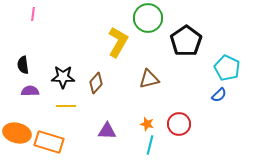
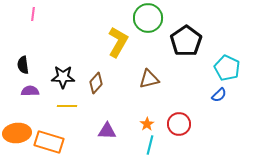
yellow line: moved 1 px right
orange star: rotated 24 degrees clockwise
orange ellipse: rotated 20 degrees counterclockwise
